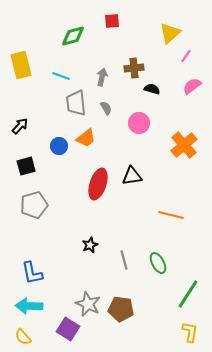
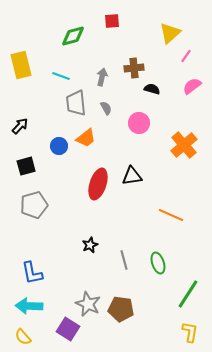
orange line: rotated 10 degrees clockwise
green ellipse: rotated 10 degrees clockwise
